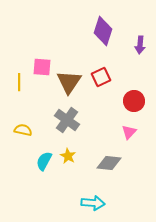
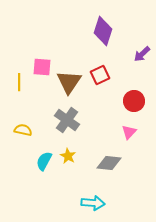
purple arrow: moved 2 px right, 9 px down; rotated 42 degrees clockwise
red square: moved 1 px left, 2 px up
